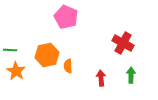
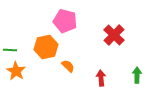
pink pentagon: moved 1 px left, 4 px down; rotated 10 degrees counterclockwise
red cross: moved 9 px left, 8 px up; rotated 15 degrees clockwise
orange hexagon: moved 1 px left, 8 px up
orange semicircle: rotated 136 degrees clockwise
green arrow: moved 6 px right
